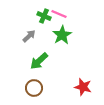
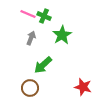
pink line: moved 31 px left
gray arrow: moved 2 px right, 2 px down; rotated 24 degrees counterclockwise
green arrow: moved 4 px right, 4 px down
brown circle: moved 4 px left
